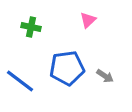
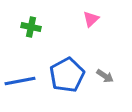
pink triangle: moved 3 px right, 1 px up
blue pentagon: moved 7 px down; rotated 20 degrees counterclockwise
blue line: rotated 48 degrees counterclockwise
